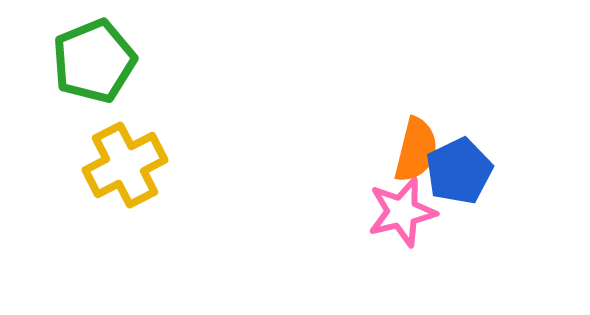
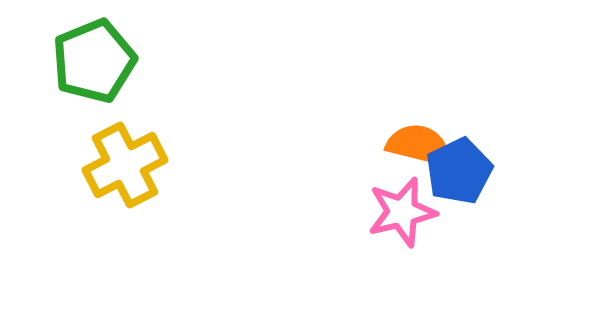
orange semicircle: moved 3 px right, 5 px up; rotated 90 degrees counterclockwise
